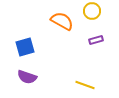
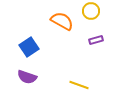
yellow circle: moved 1 px left
blue square: moved 4 px right; rotated 18 degrees counterclockwise
yellow line: moved 6 px left
